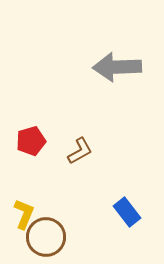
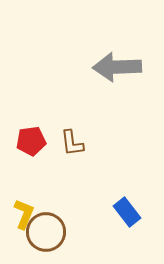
red pentagon: rotated 8 degrees clockwise
brown L-shape: moved 8 px left, 8 px up; rotated 112 degrees clockwise
brown circle: moved 5 px up
